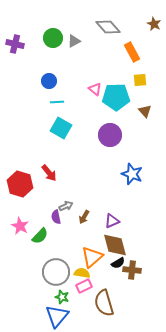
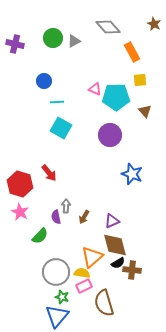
blue circle: moved 5 px left
pink triangle: rotated 16 degrees counterclockwise
gray arrow: rotated 64 degrees counterclockwise
pink star: moved 14 px up
